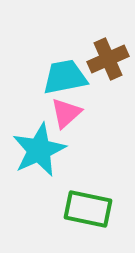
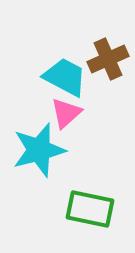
cyan trapezoid: rotated 39 degrees clockwise
cyan star: rotated 10 degrees clockwise
green rectangle: moved 2 px right
